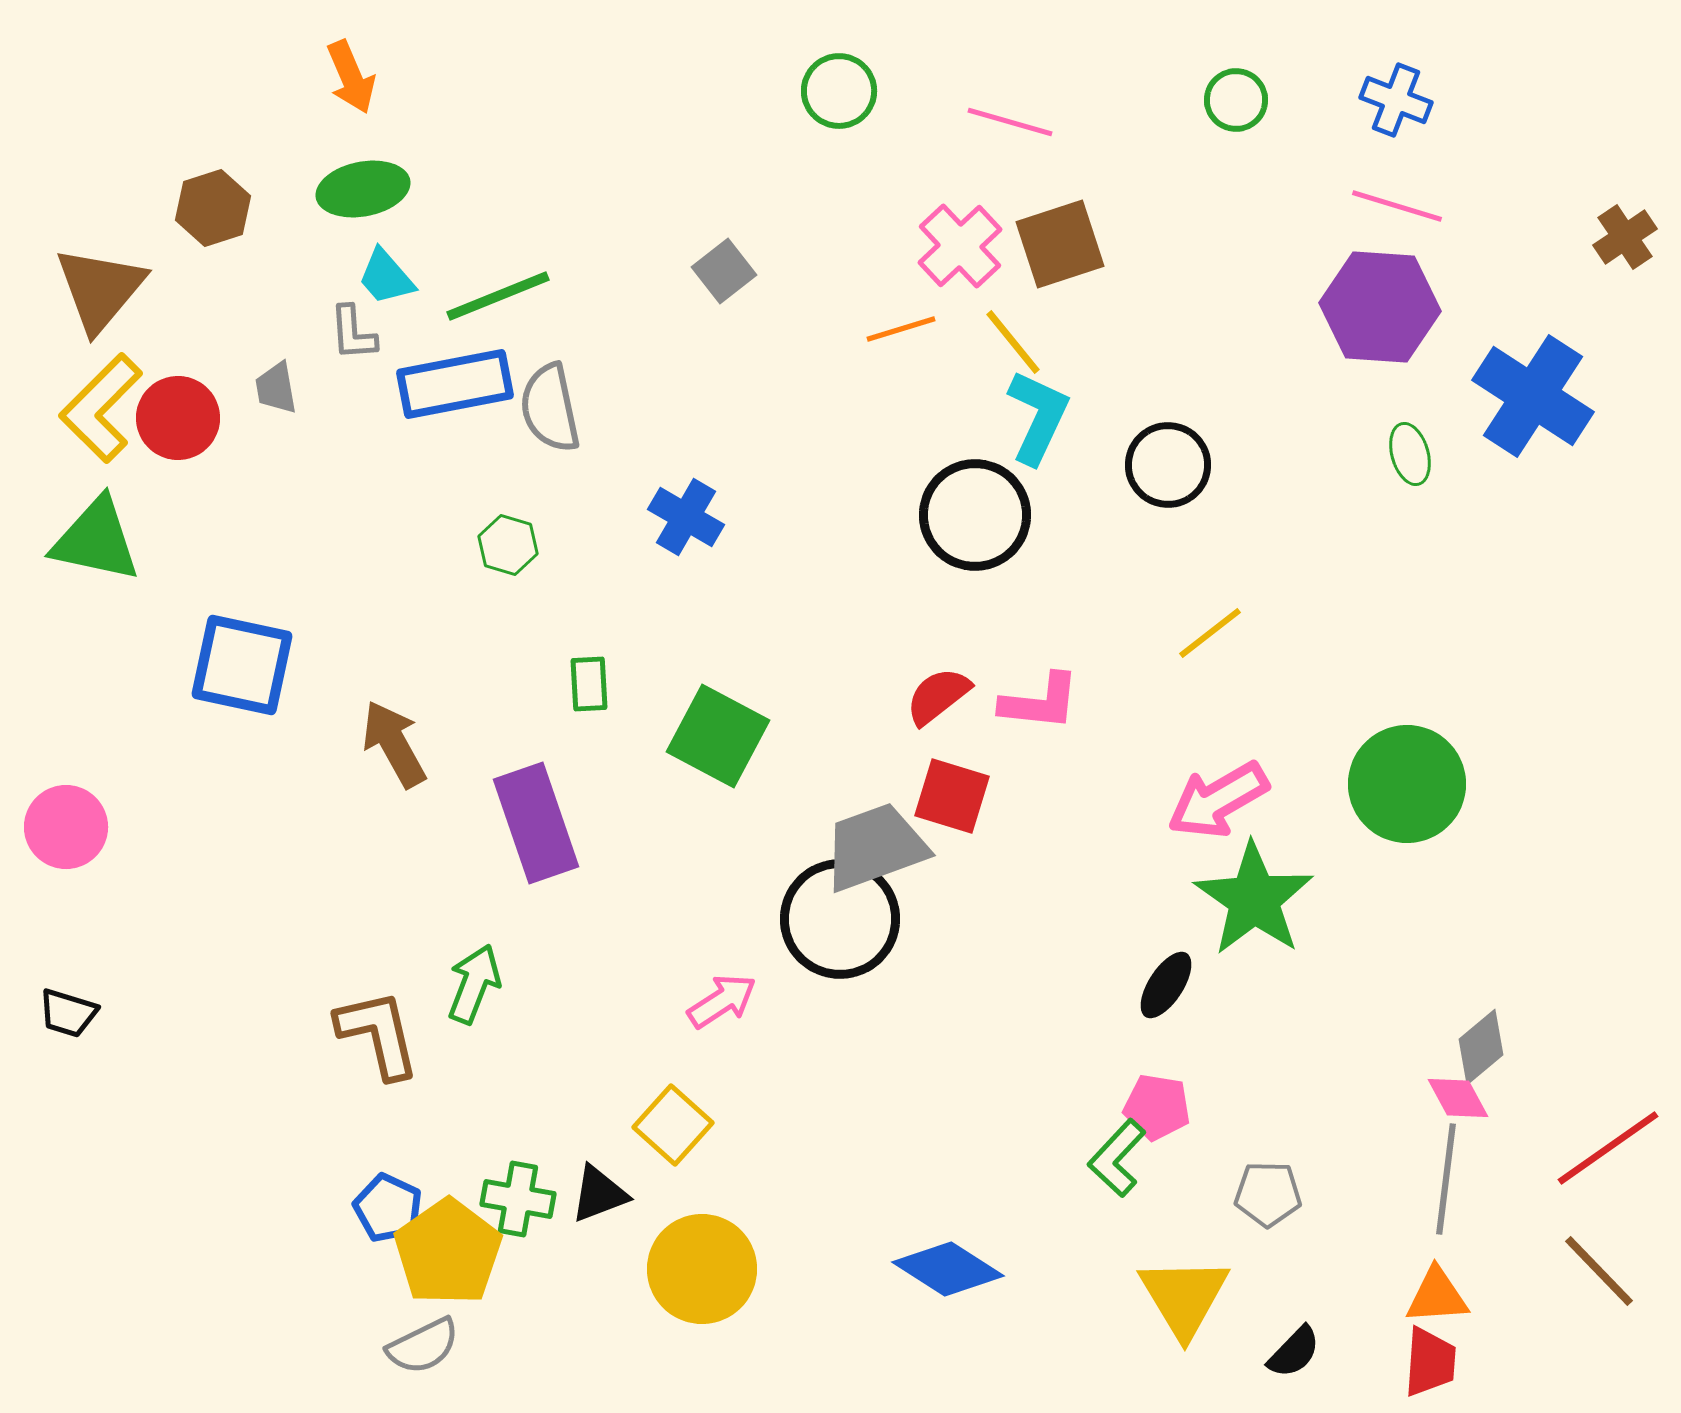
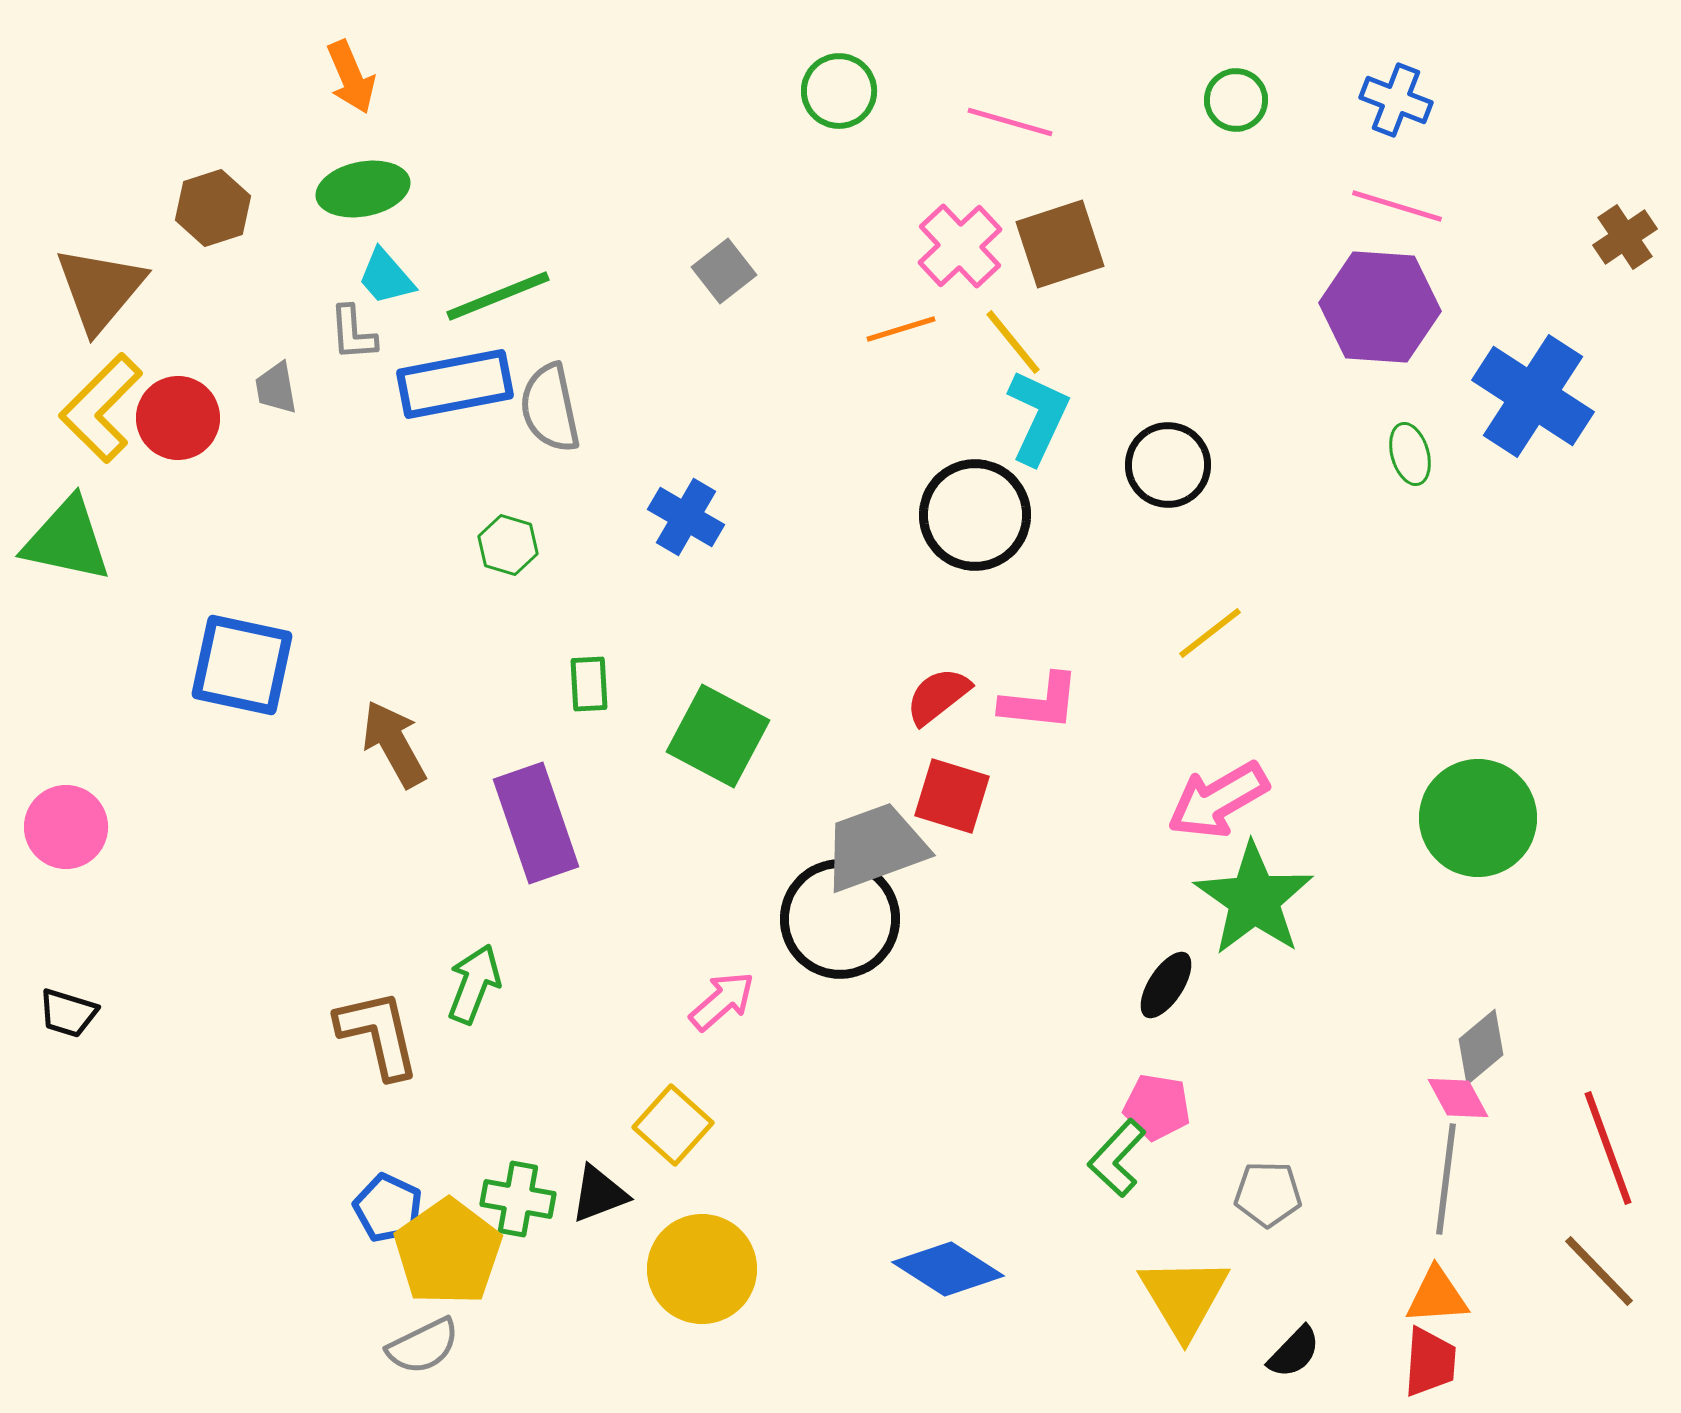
green triangle at (96, 540): moved 29 px left
green circle at (1407, 784): moved 71 px right, 34 px down
pink arrow at (722, 1001): rotated 8 degrees counterclockwise
red line at (1608, 1148): rotated 75 degrees counterclockwise
